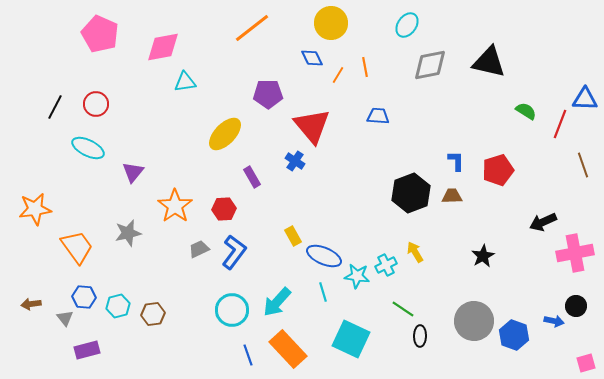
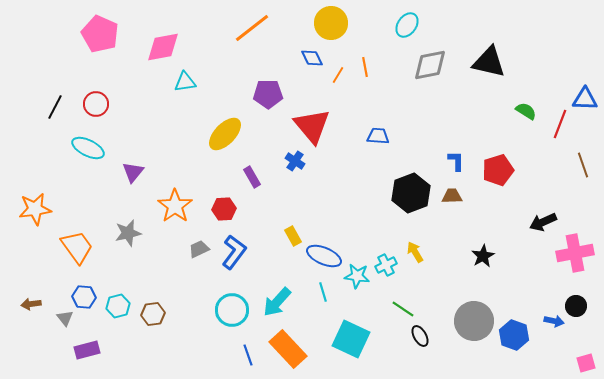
blue trapezoid at (378, 116): moved 20 px down
black ellipse at (420, 336): rotated 30 degrees counterclockwise
